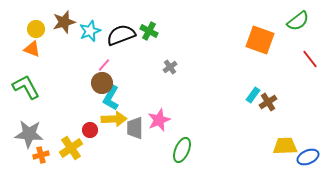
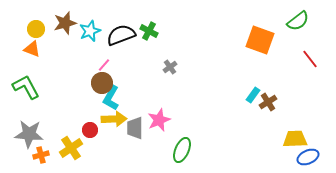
brown star: moved 1 px right, 1 px down
yellow trapezoid: moved 10 px right, 7 px up
